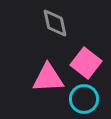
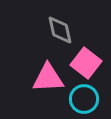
gray diamond: moved 5 px right, 7 px down
